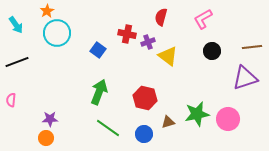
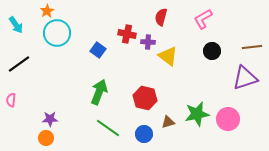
purple cross: rotated 24 degrees clockwise
black line: moved 2 px right, 2 px down; rotated 15 degrees counterclockwise
